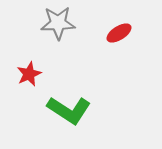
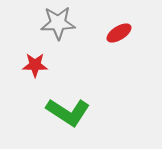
red star: moved 6 px right, 9 px up; rotated 25 degrees clockwise
green L-shape: moved 1 px left, 2 px down
